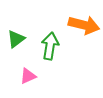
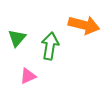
green triangle: moved 1 px right, 1 px up; rotated 12 degrees counterclockwise
